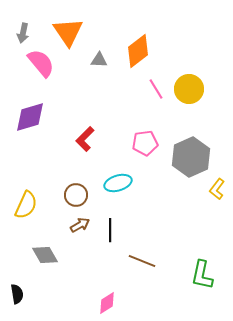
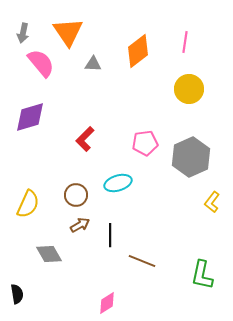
gray triangle: moved 6 px left, 4 px down
pink line: moved 29 px right, 47 px up; rotated 40 degrees clockwise
yellow L-shape: moved 5 px left, 13 px down
yellow semicircle: moved 2 px right, 1 px up
black line: moved 5 px down
gray diamond: moved 4 px right, 1 px up
